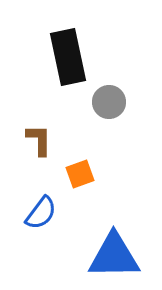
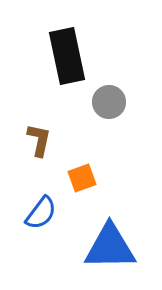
black rectangle: moved 1 px left, 1 px up
brown L-shape: rotated 12 degrees clockwise
orange square: moved 2 px right, 4 px down
blue triangle: moved 4 px left, 9 px up
